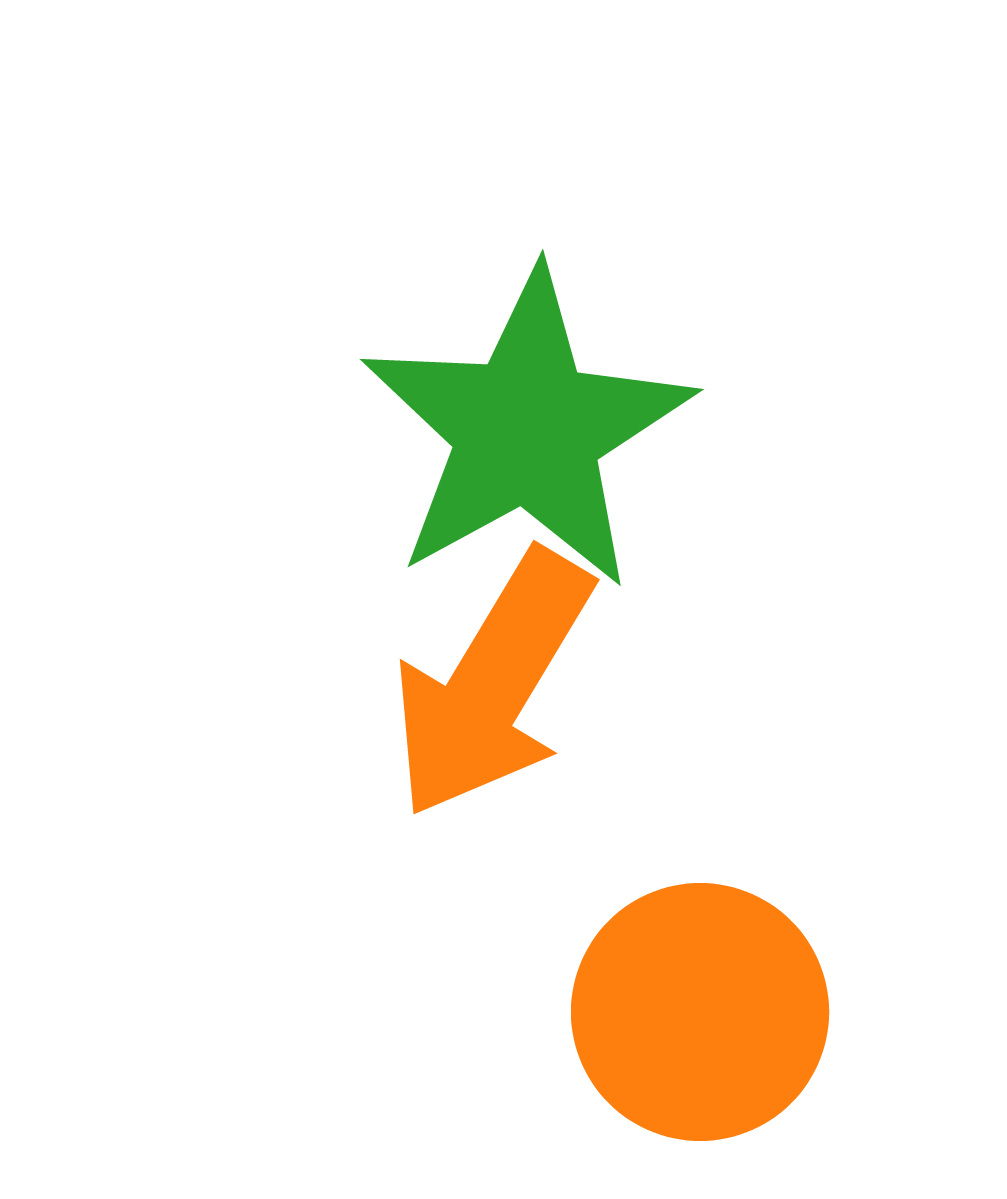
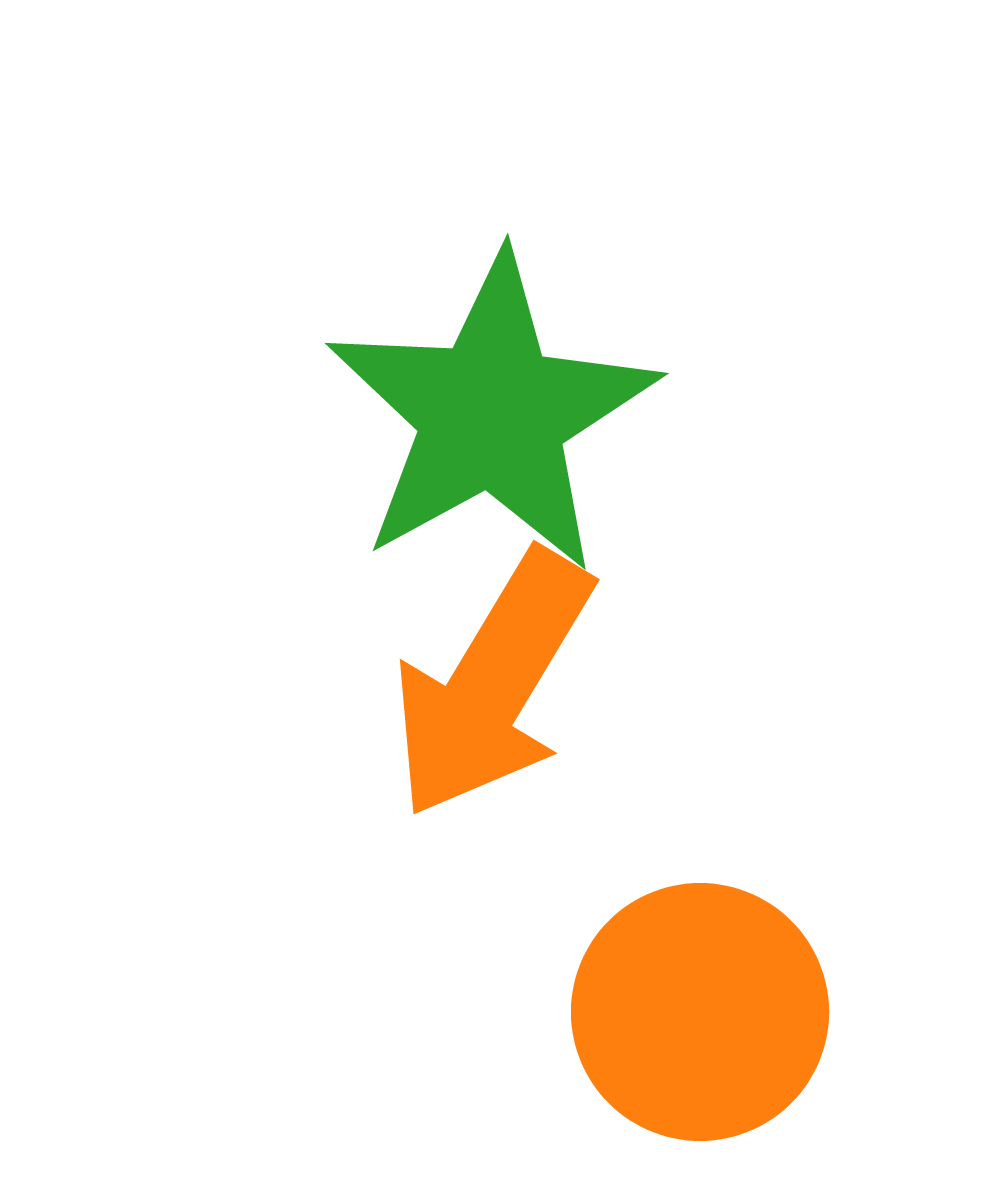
green star: moved 35 px left, 16 px up
